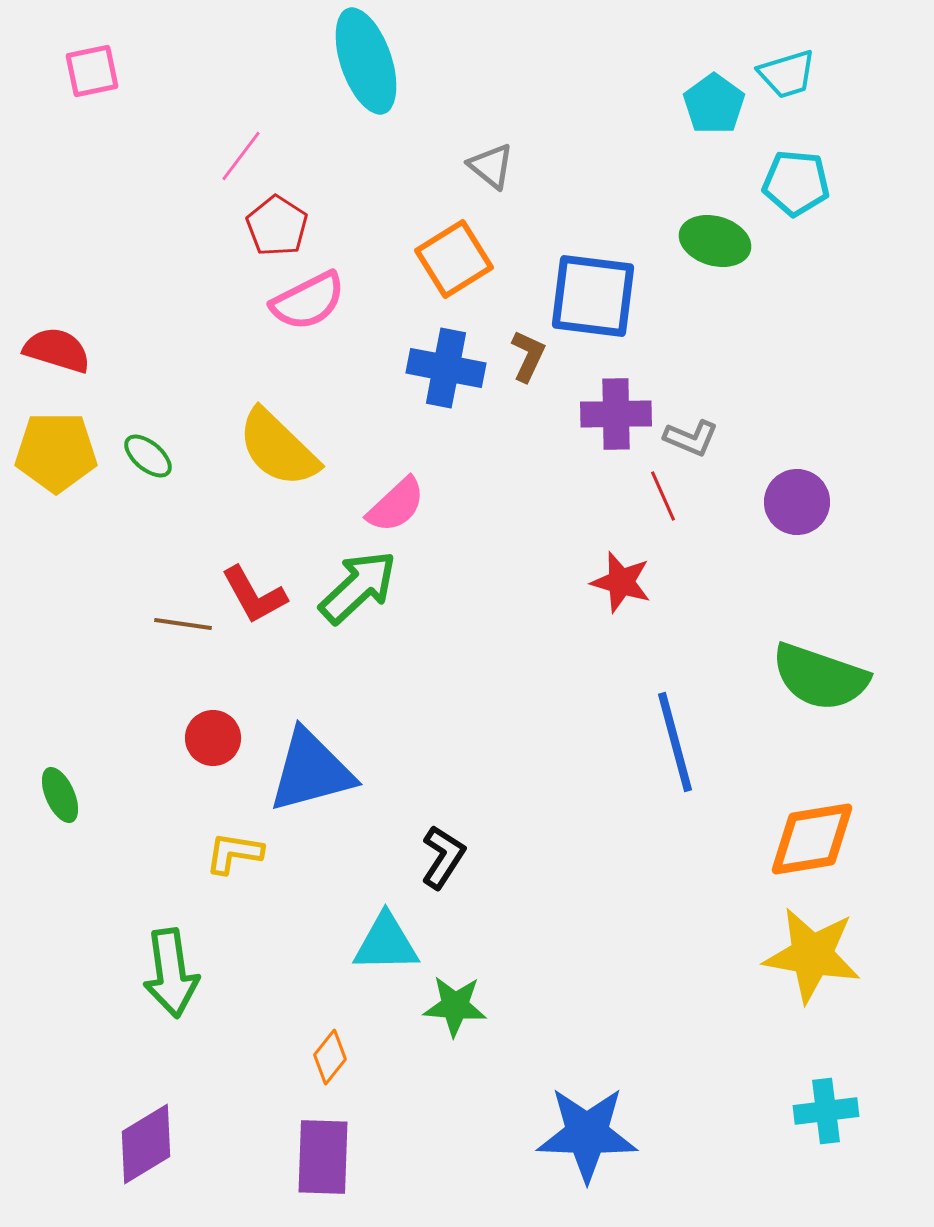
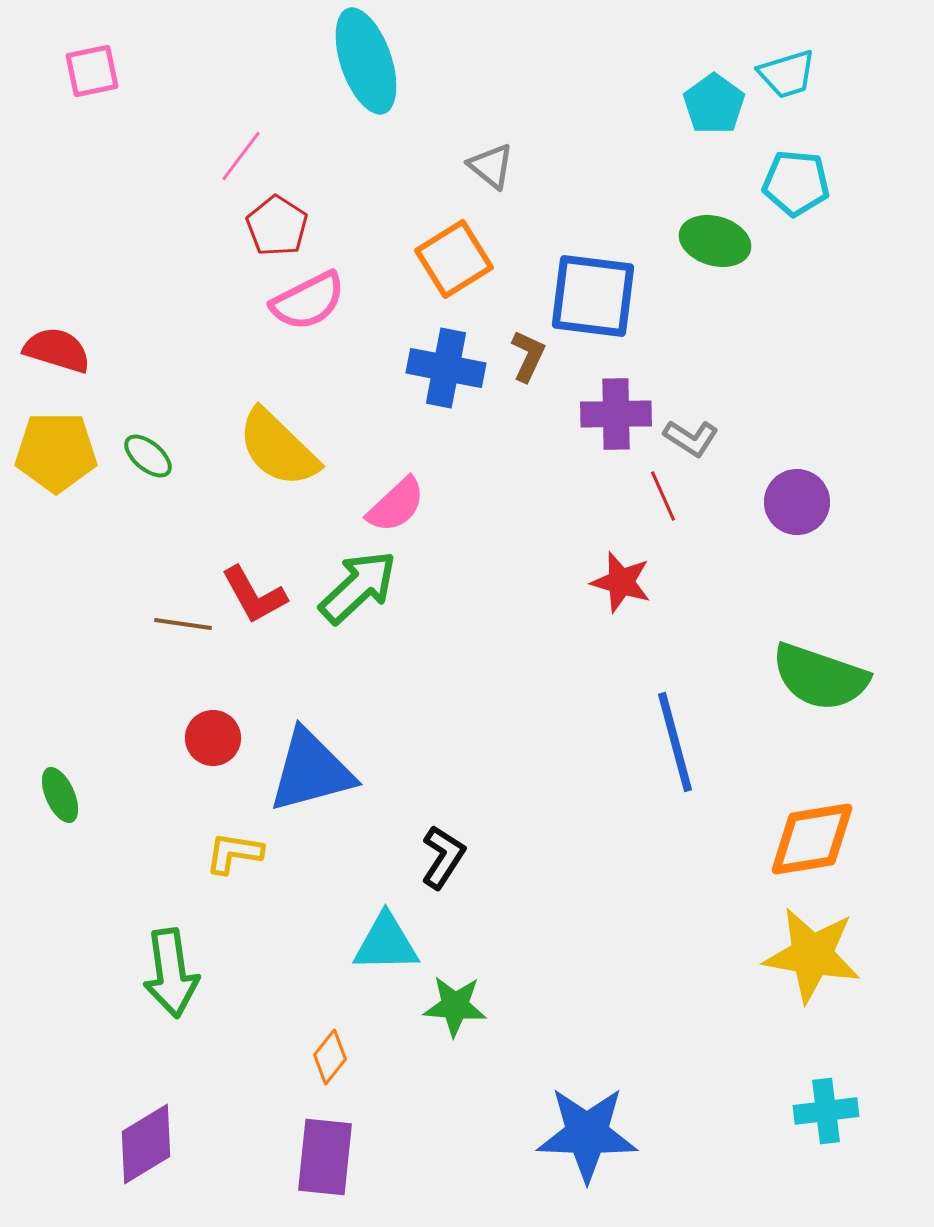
gray L-shape at (691, 438): rotated 10 degrees clockwise
purple rectangle at (323, 1157): moved 2 px right; rotated 4 degrees clockwise
